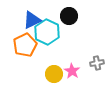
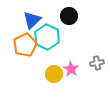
blue triangle: rotated 18 degrees counterclockwise
cyan hexagon: moved 5 px down
pink star: moved 1 px left, 2 px up
